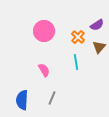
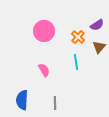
gray line: moved 3 px right, 5 px down; rotated 24 degrees counterclockwise
